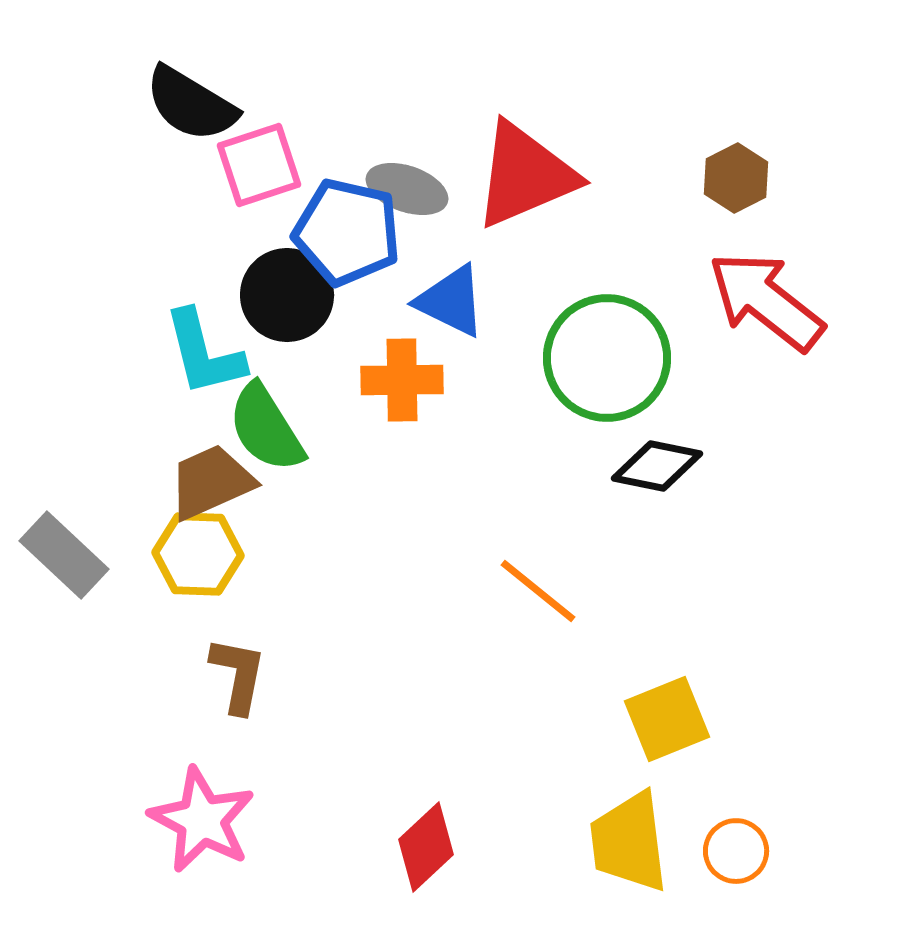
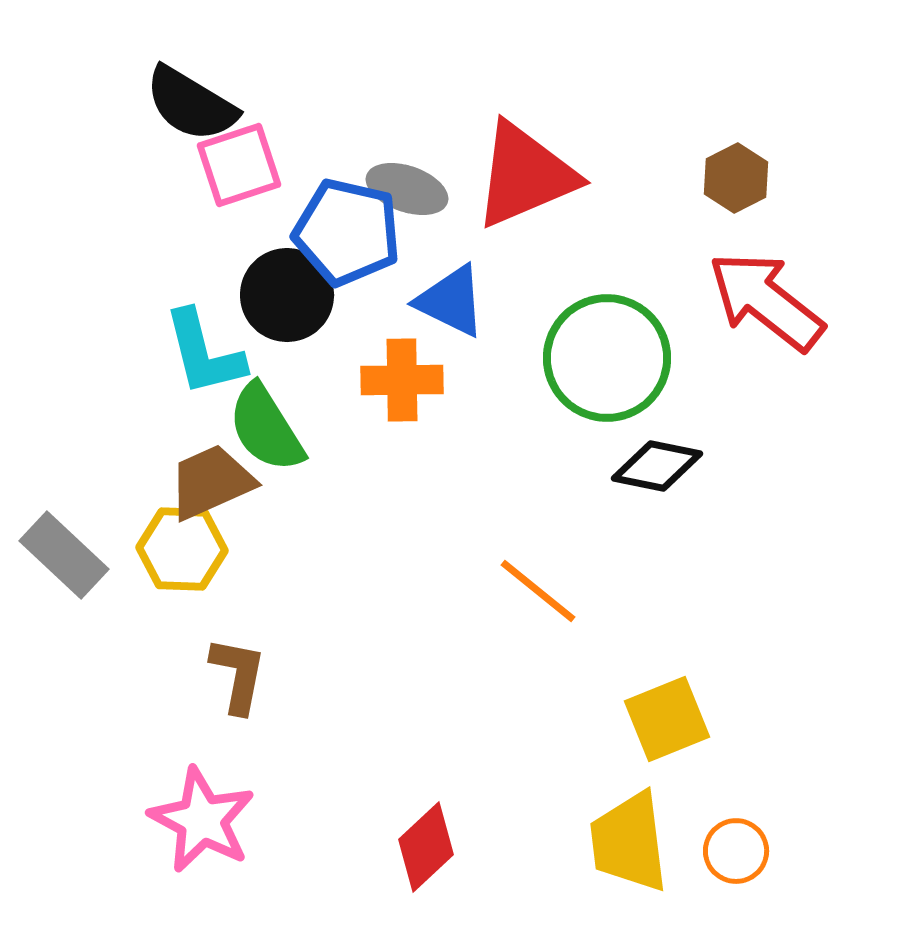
pink square: moved 20 px left
yellow hexagon: moved 16 px left, 5 px up
